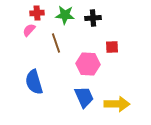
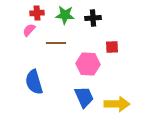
brown line: rotated 72 degrees counterclockwise
